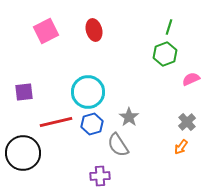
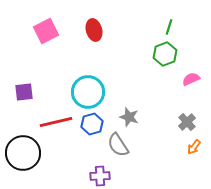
gray star: rotated 18 degrees counterclockwise
orange arrow: moved 13 px right
